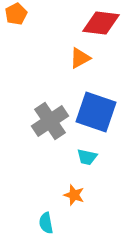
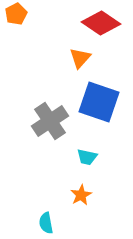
red diamond: rotated 27 degrees clockwise
orange triangle: rotated 20 degrees counterclockwise
blue square: moved 3 px right, 10 px up
orange star: moved 7 px right; rotated 25 degrees clockwise
